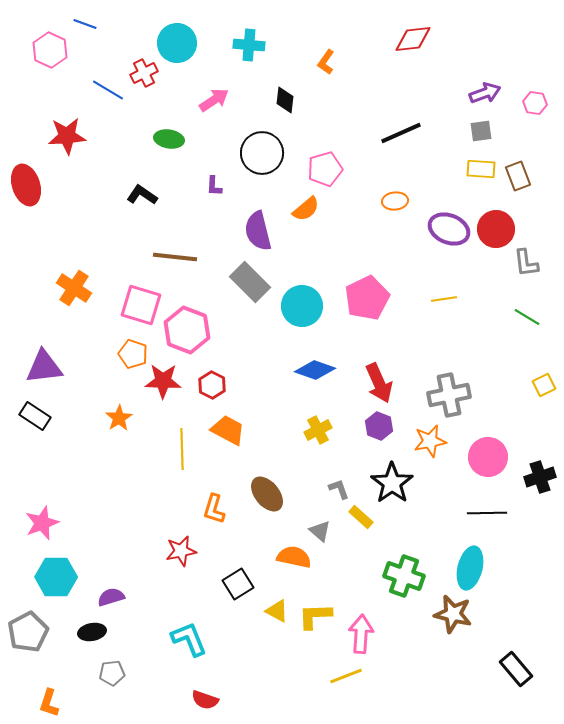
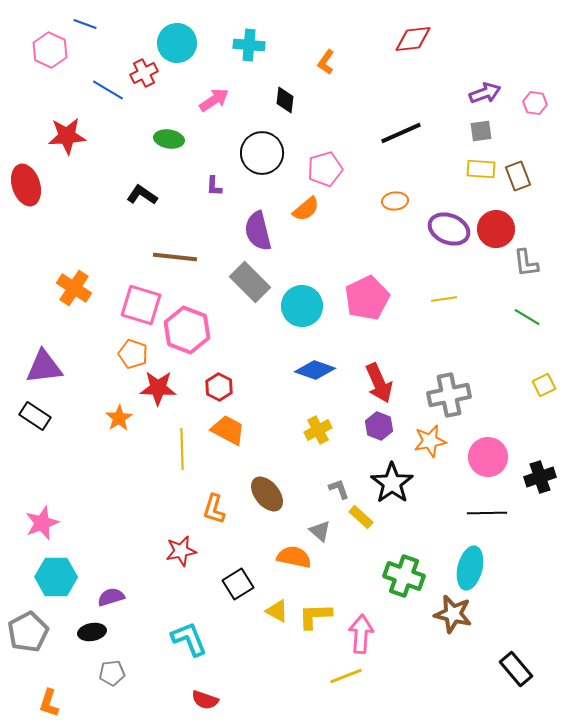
red star at (163, 381): moved 5 px left, 7 px down
red hexagon at (212, 385): moved 7 px right, 2 px down
